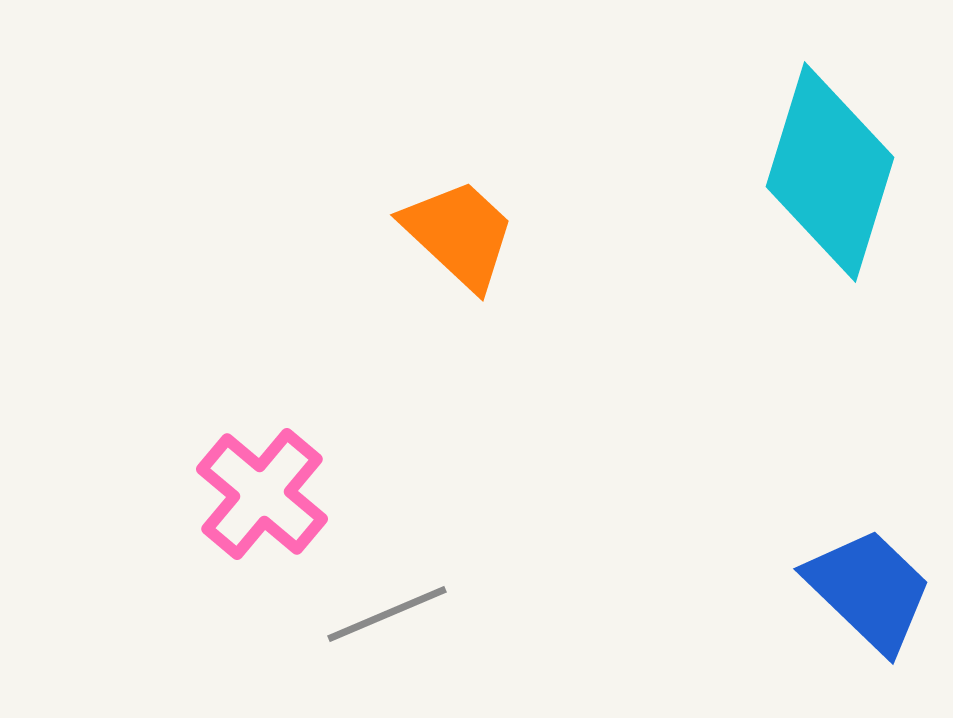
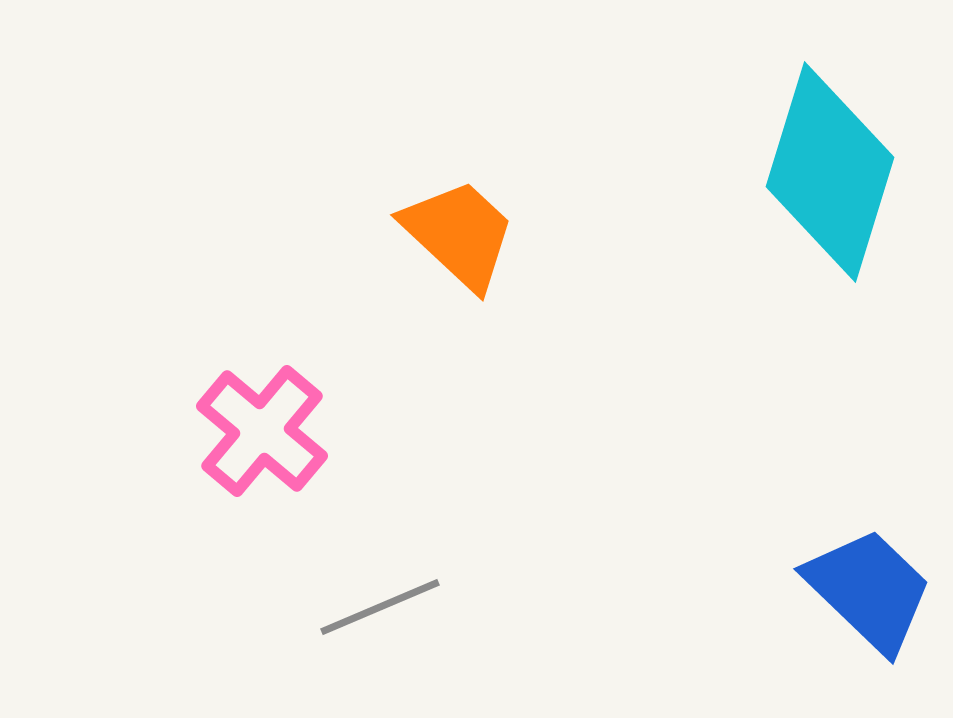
pink cross: moved 63 px up
gray line: moved 7 px left, 7 px up
